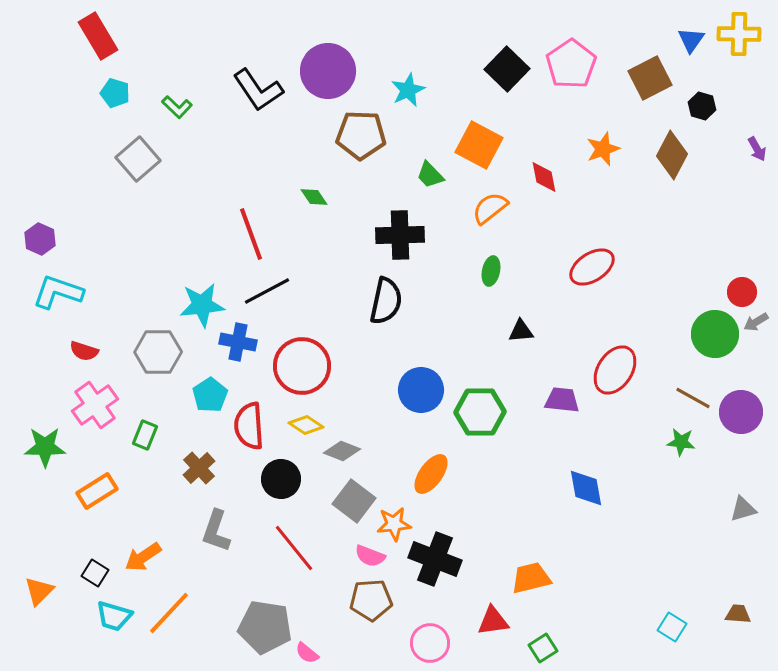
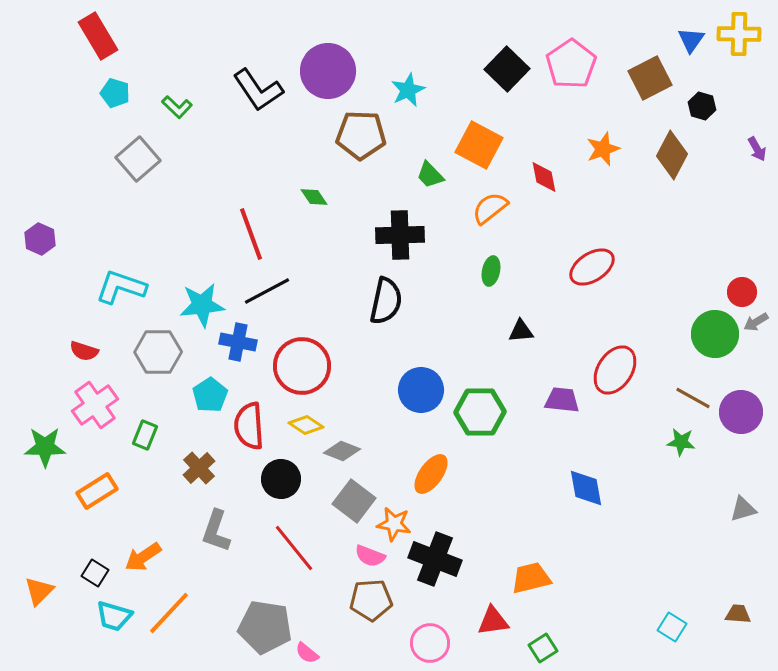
cyan L-shape at (58, 292): moved 63 px right, 5 px up
orange star at (394, 524): rotated 16 degrees clockwise
